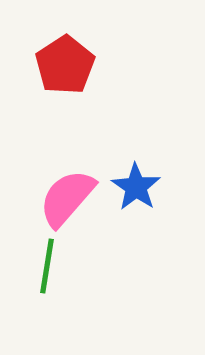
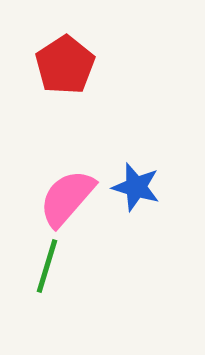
blue star: rotated 18 degrees counterclockwise
green line: rotated 8 degrees clockwise
